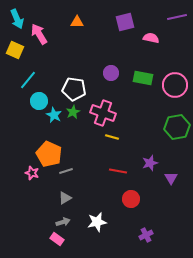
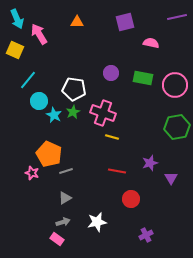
pink semicircle: moved 5 px down
red line: moved 1 px left
